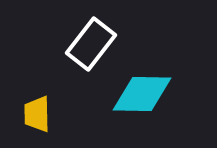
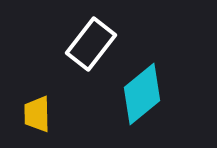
cyan diamond: rotated 40 degrees counterclockwise
